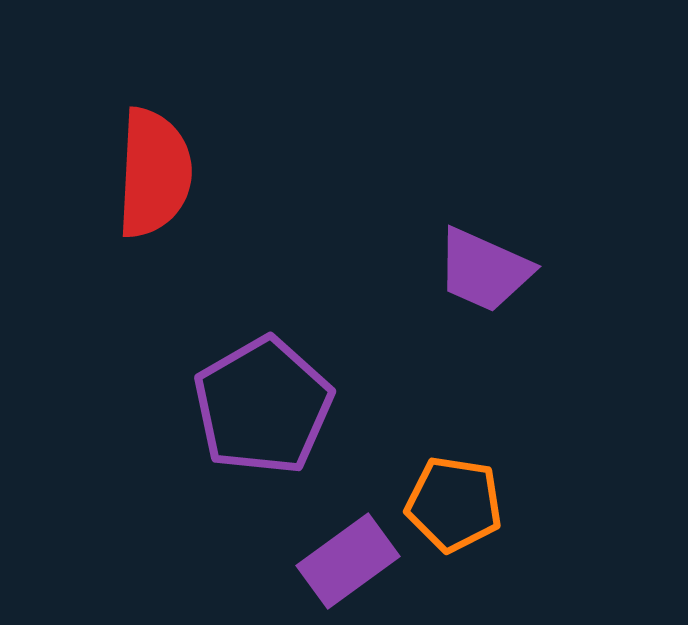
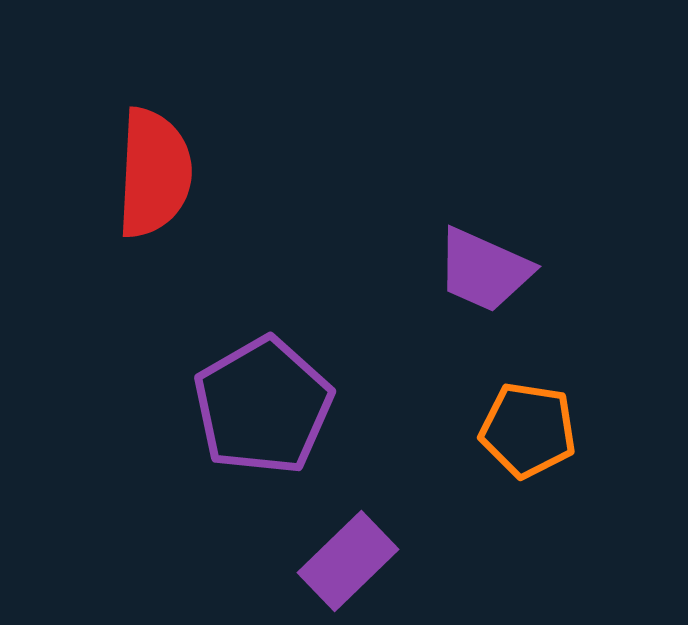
orange pentagon: moved 74 px right, 74 px up
purple rectangle: rotated 8 degrees counterclockwise
